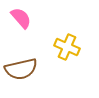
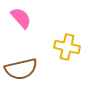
yellow cross: rotated 10 degrees counterclockwise
